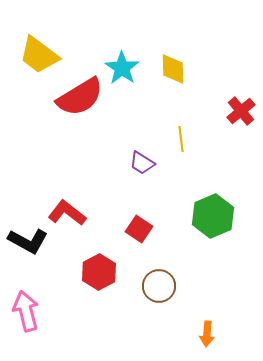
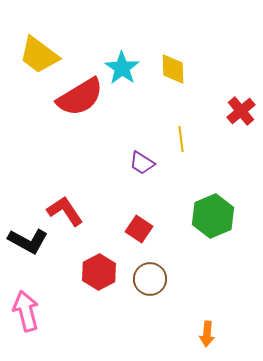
red L-shape: moved 2 px left, 2 px up; rotated 18 degrees clockwise
brown circle: moved 9 px left, 7 px up
